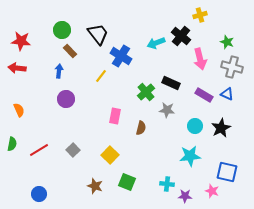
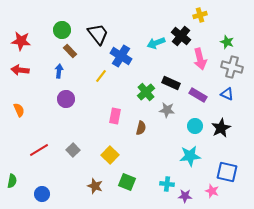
red arrow: moved 3 px right, 2 px down
purple rectangle: moved 6 px left
green semicircle: moved 37 px down
blue circle: moved 3 px right
